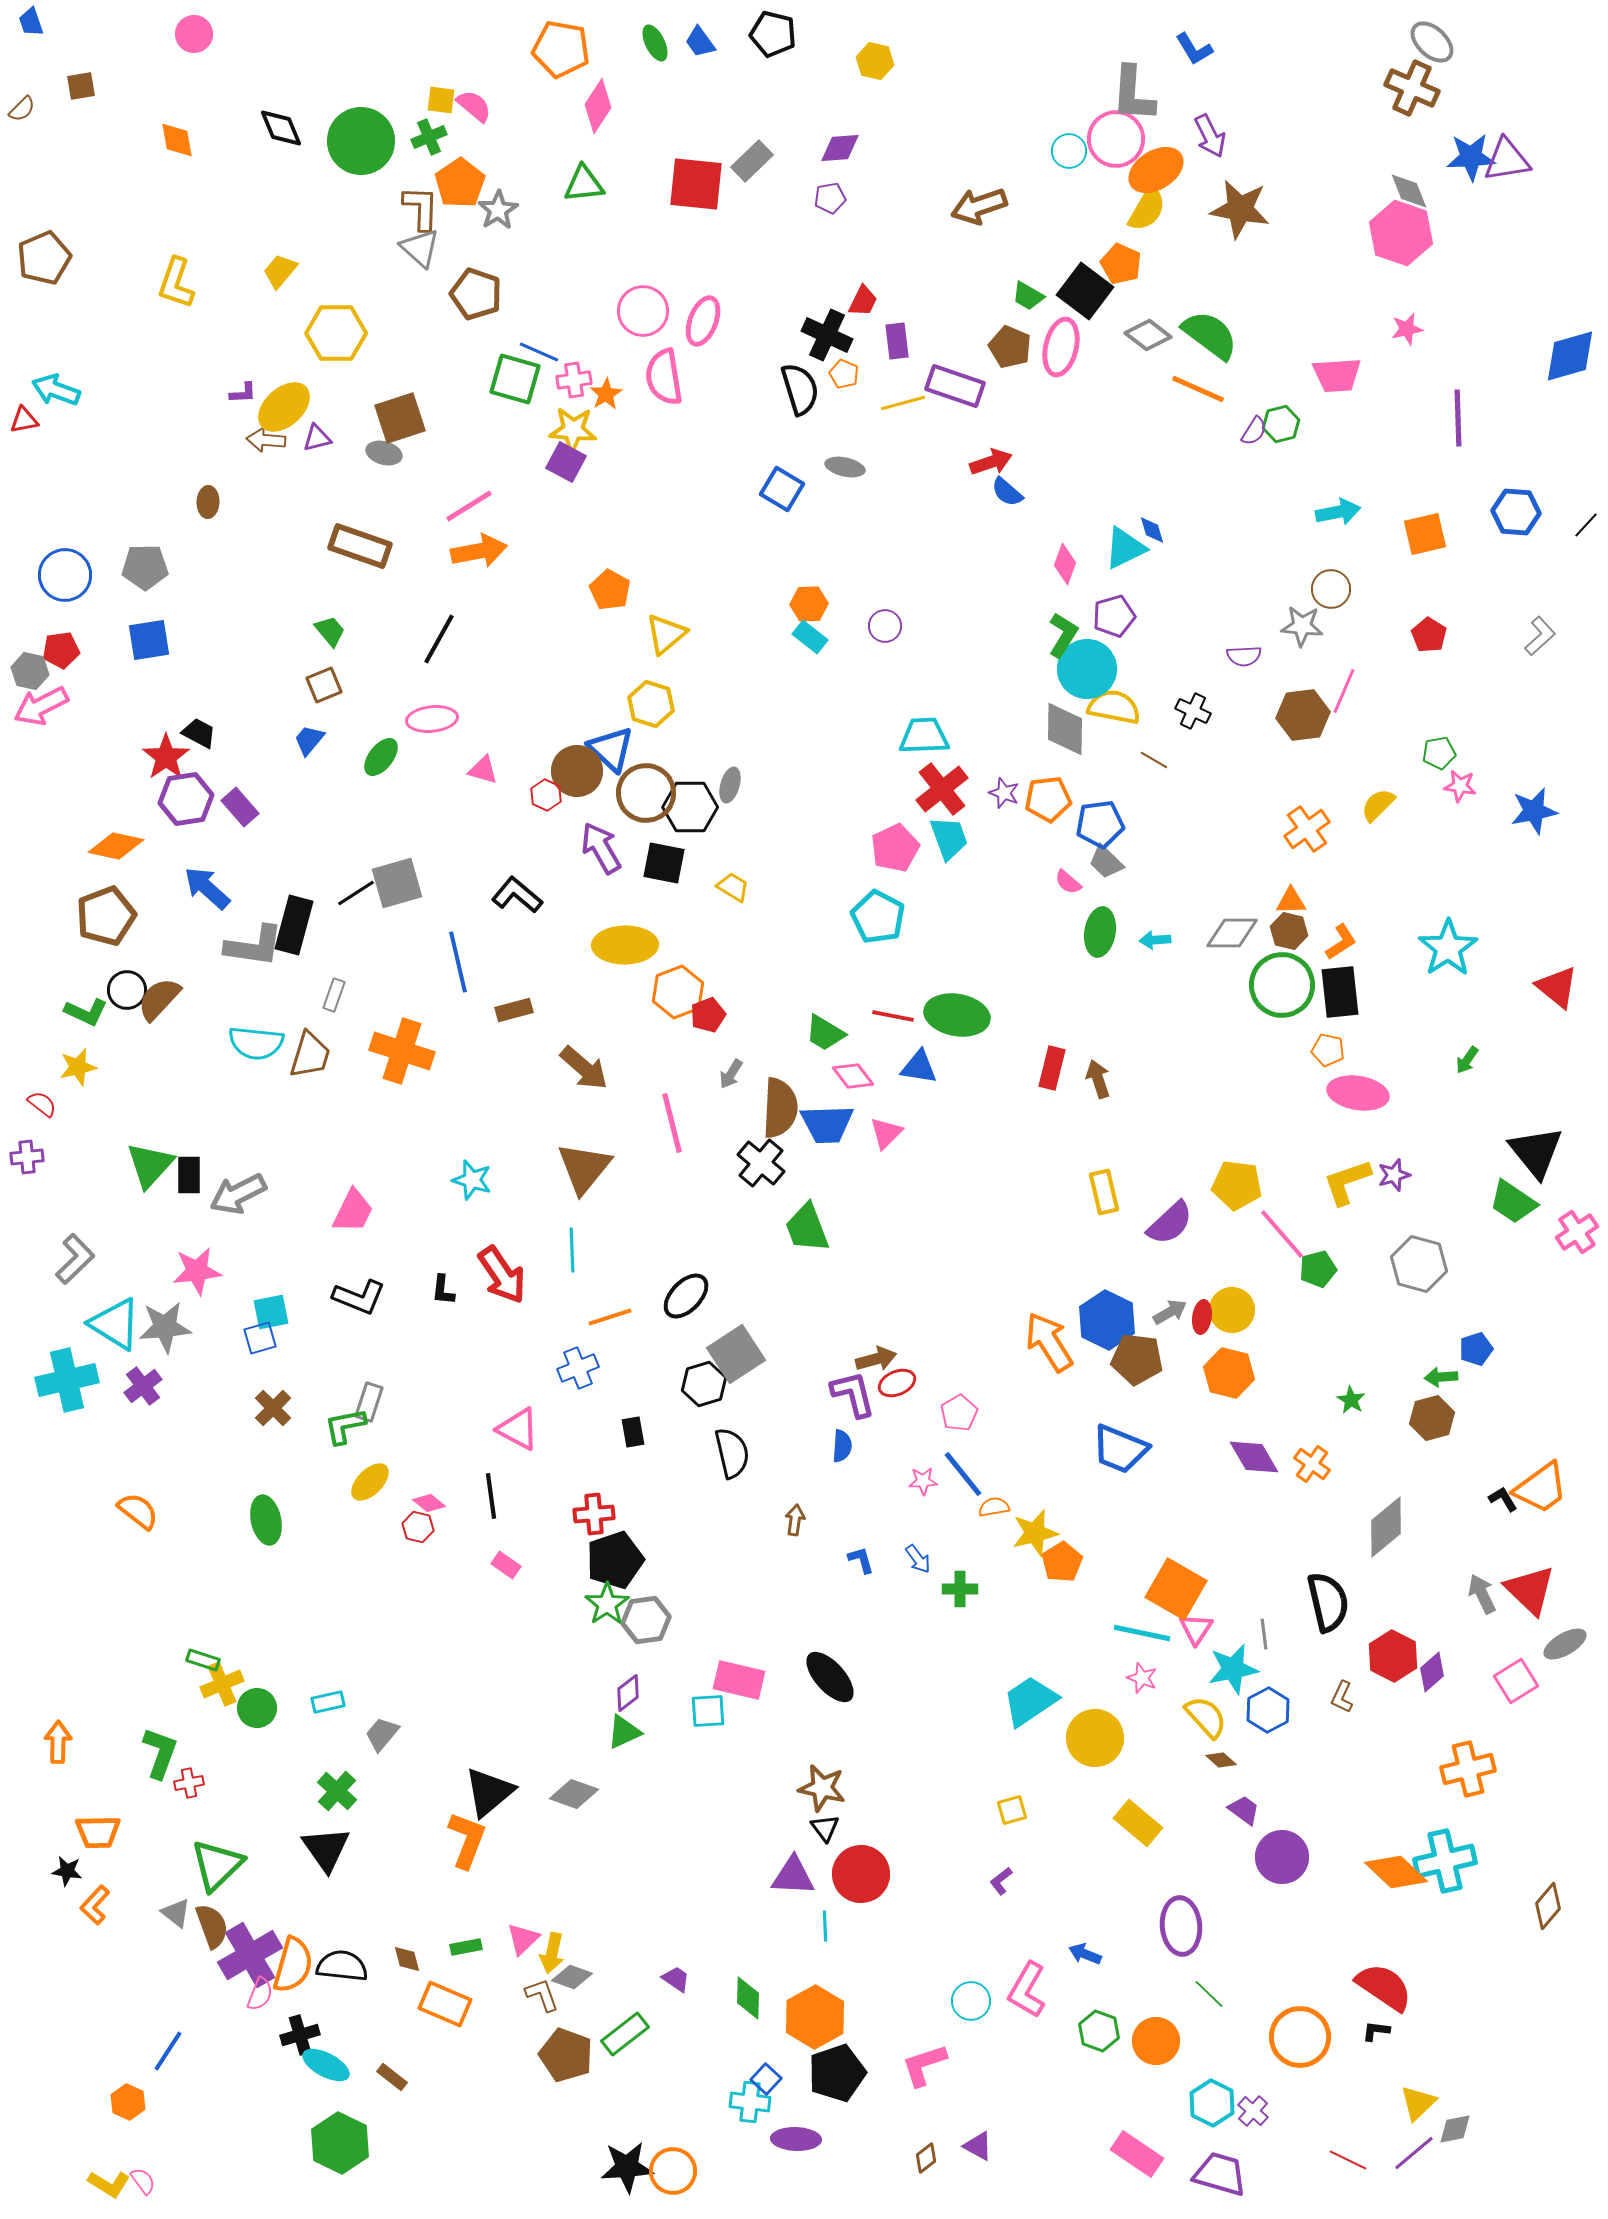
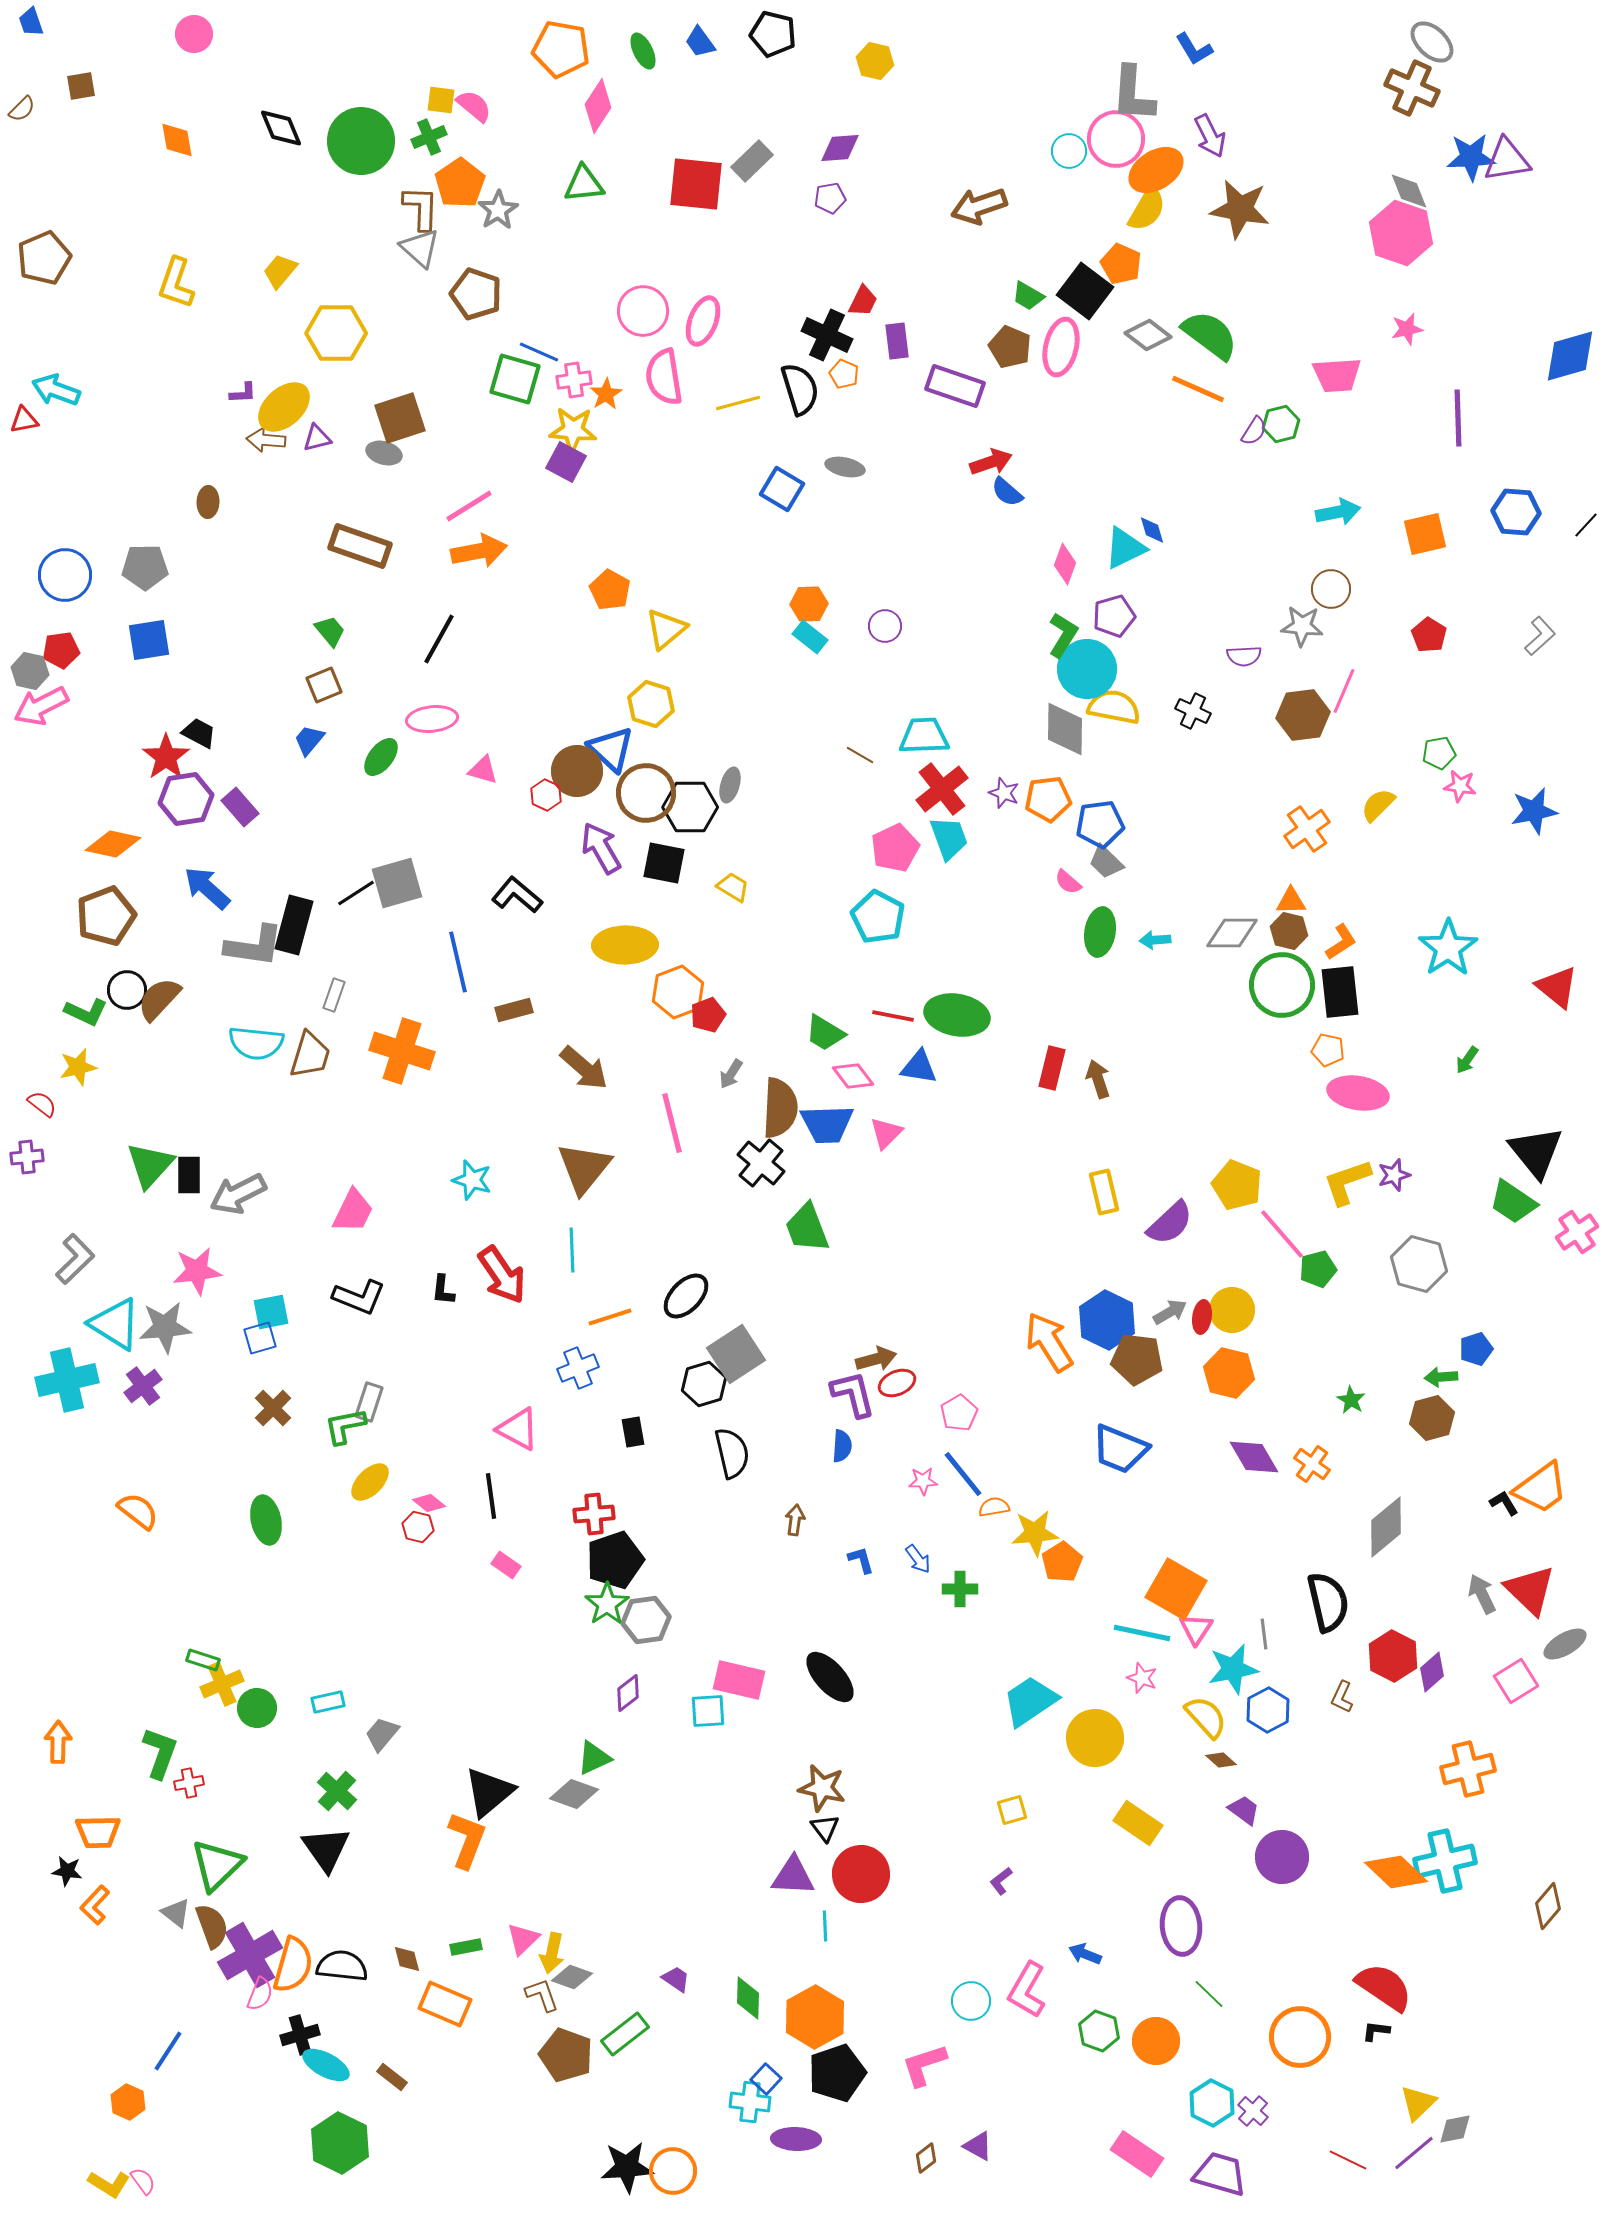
green ellipse at (655, 43): moved 12 px left, 8 px down
yellow line at (903, 403): moved 165 px left
yellow triangle at (666, 634): moved 5 px up
brown line at (1154, 760): moved 294 px left, 5 px up
orange diamond at (116, 846): moved 3 px left, 2 px up
yellow pentagon at (1237, 1185): rotated 15 degrees clockwise
black L-shape at (1503, 1499): moved 1 px right, 4 px down
yellow star at (1035, 1533): rotated 9 degrees clockwise
green triangle at (624, 1732): moved 30 px left, 26 px down
yellow rectangle at (1138, 1823): rotated 6 degrees counterclockwise
